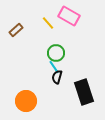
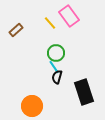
pink rectangle: rotated 25 degrees clockwise
yellow line: moved 2 px right
orange circle: moved 6 px right, 5 px down
